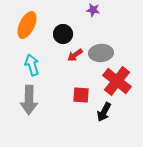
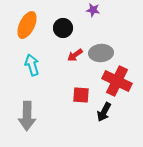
black circle: moved 6 px up
red cross: rotated 12 degrees counterclockwise
gray arrow: moved 2 px left, 16 px down
